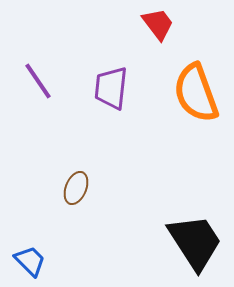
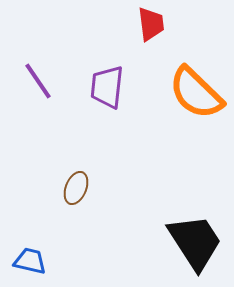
red trapezoid: moved 7 px left; rotated 30 degrees clockwise
purple trapezoid: moved 4 px left, 1 px up
orange semicircle: rotated 26 degrees counterclockwise
blue trapezoid: rotated 32 degrees counterclockwise
